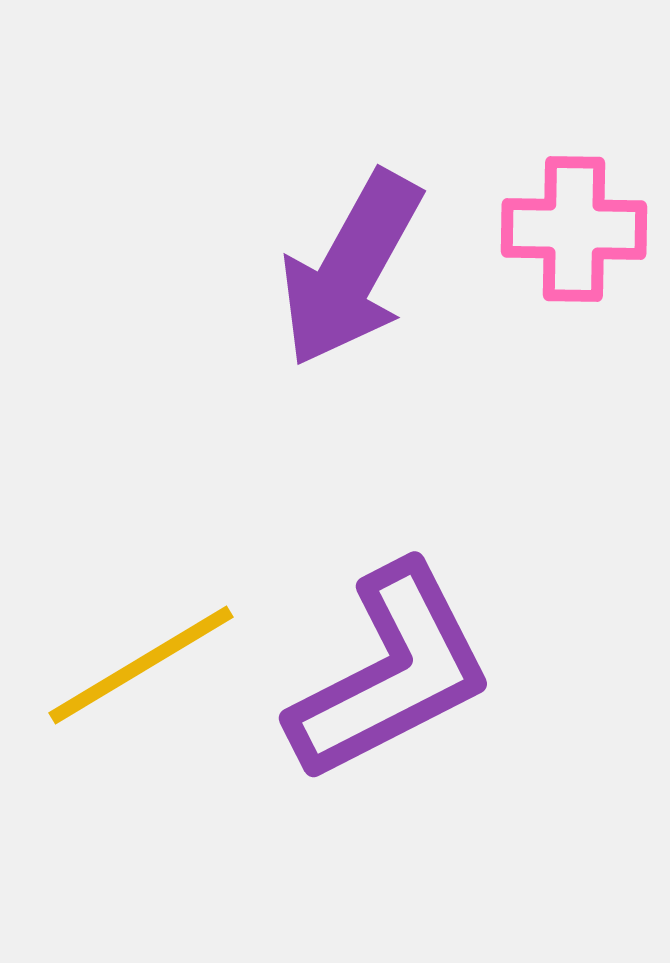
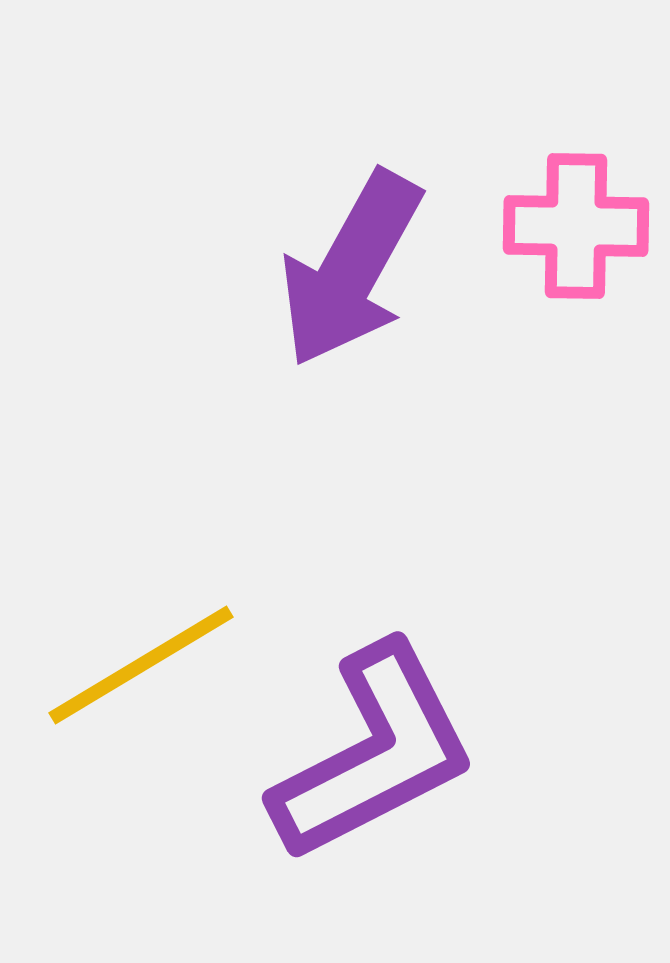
pink cross: moved 2 px right, 3 px up
purple L-shape: moved 17 px left, 80 px down
